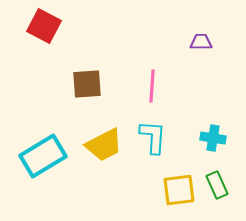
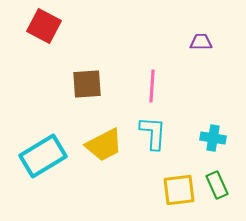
cyan L-shape: moved 4 px up
